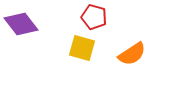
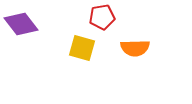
red pentagon: moved 8 px right; rotated 25 degrees counterclockwise
orange semicircle: moved 3 px right, 6 px up; rotated 32 degrees clockwise
